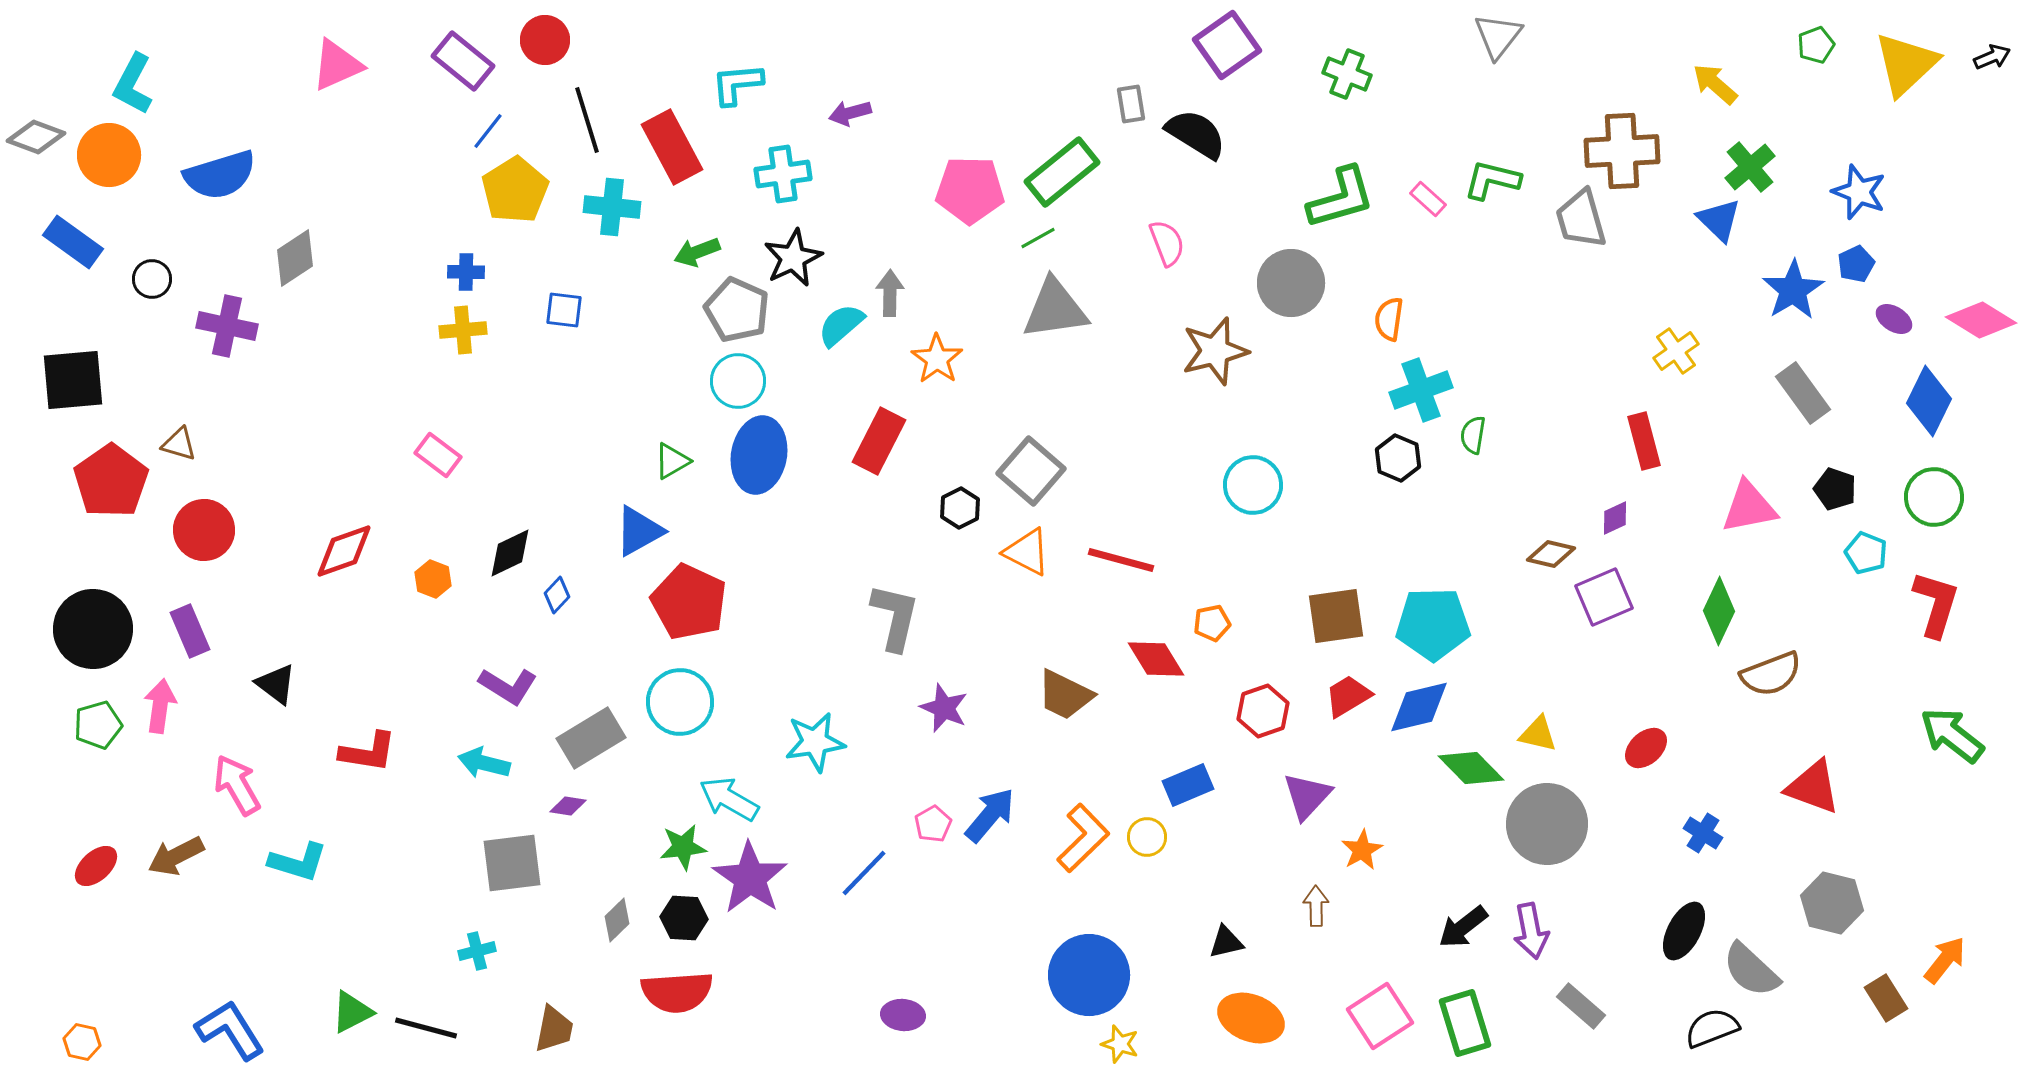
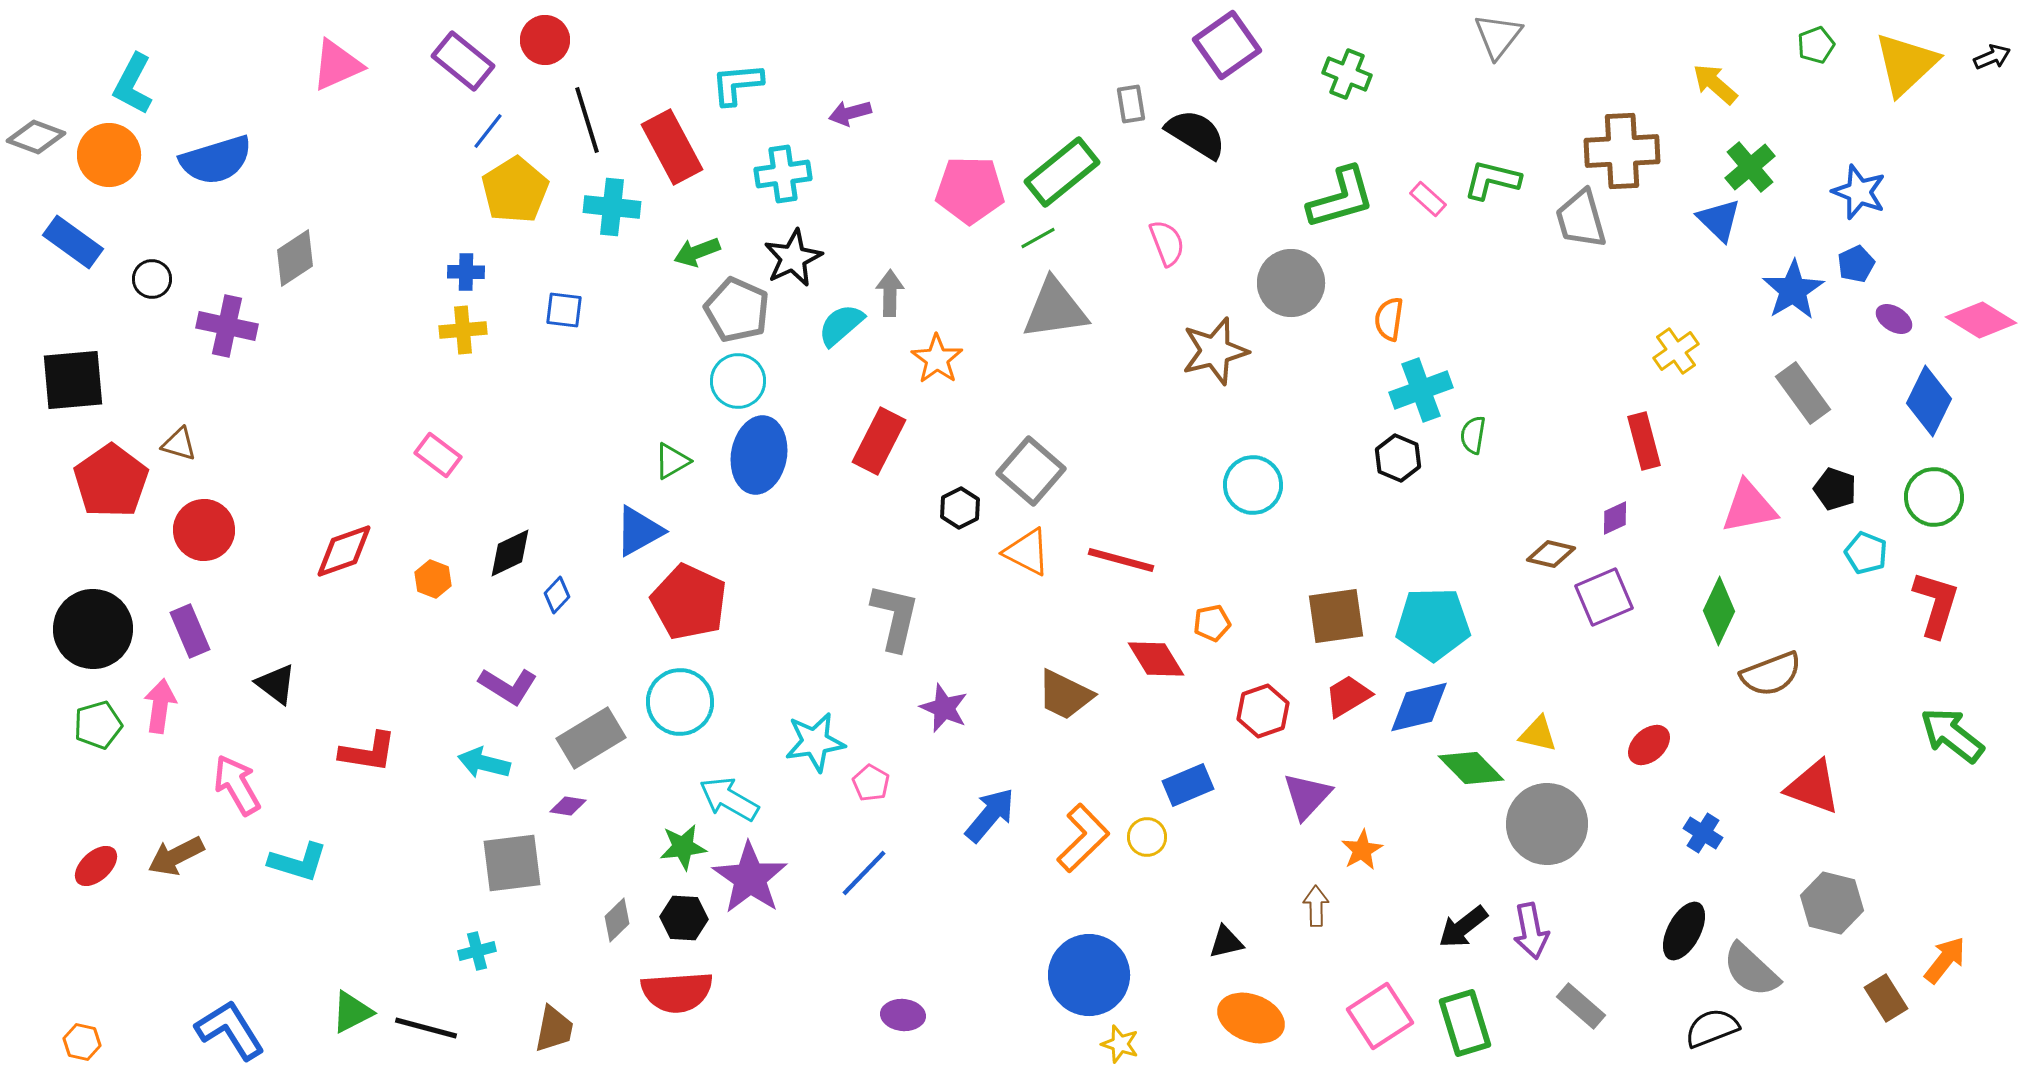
blue semicircle at (220, 175): moved 4 px left, 15 px up
red ellipse at (1646, 748): moved 3 px right, 3 px up
pink pentagon at (933, 824): moved 62 px left, 41 px up; rotated 12 degrees counterclockwise
